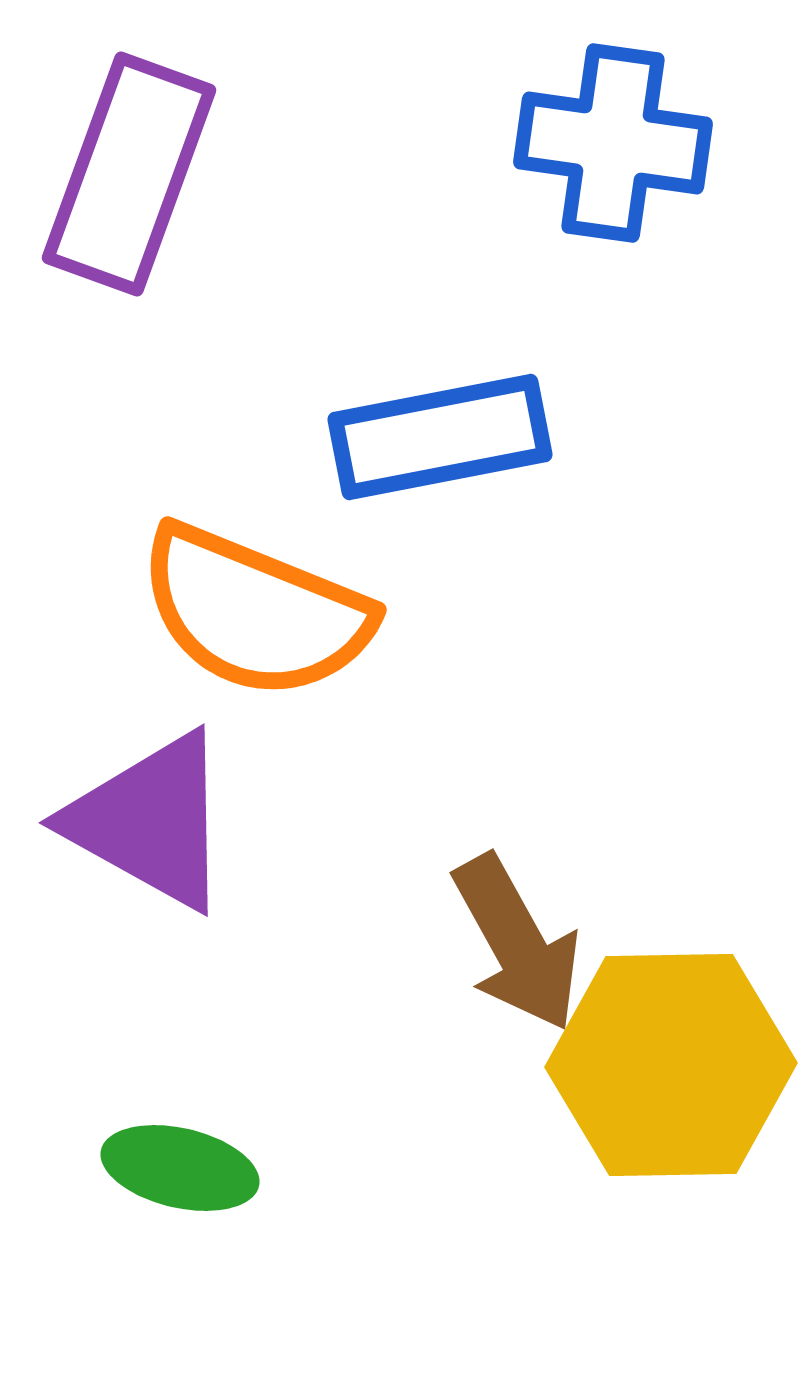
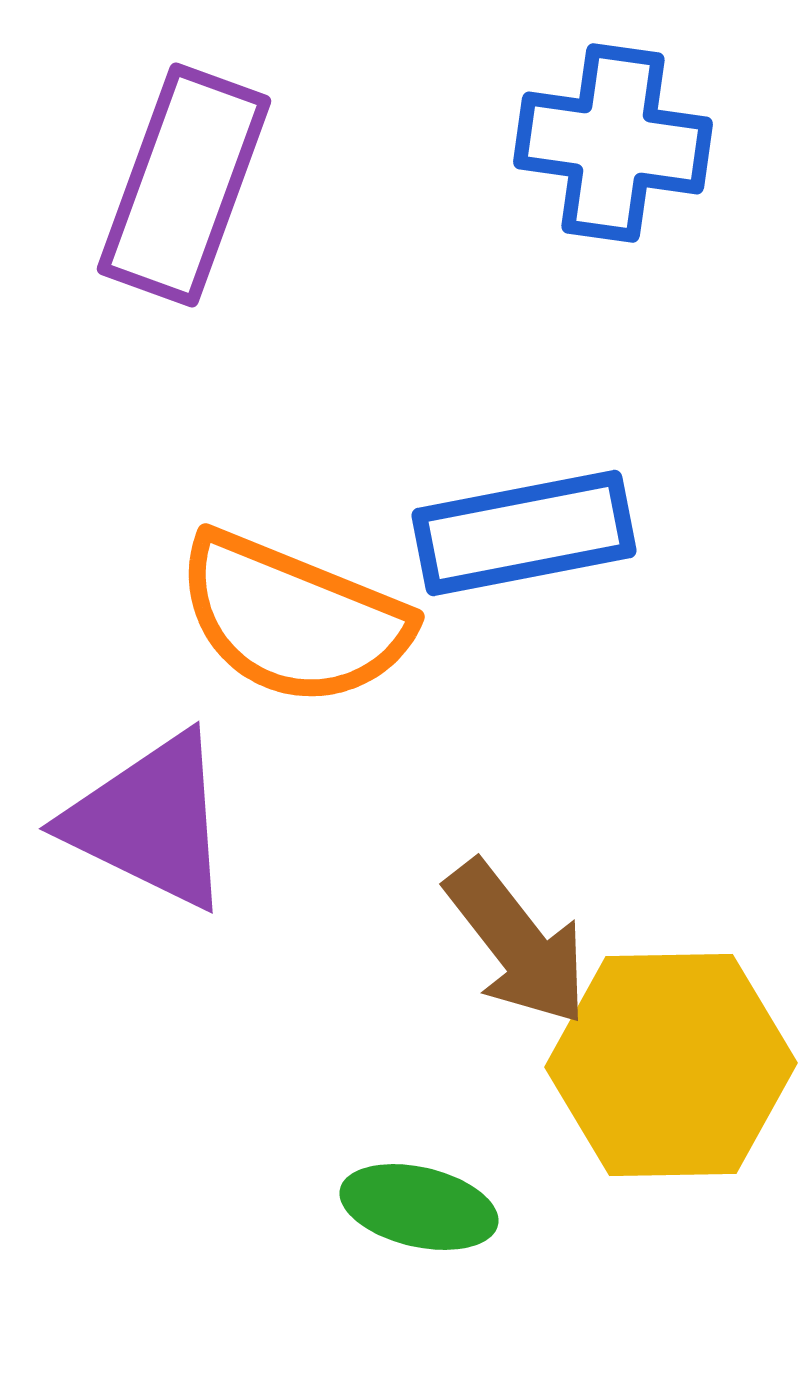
purple rectangle: moved 55 px right, 11 px down
blue rectangle: moved 84 px right, 96 px down
orange semicircle: moved 38 px right, 7 px down
purple triangle: rotated 3 degrees counterclockwise
brown arrow: rotated 9 degrees counterclockwise
green ellipse: moved 239 px right, 39 px down
